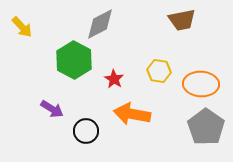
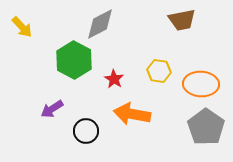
purple arrow: rotated 115 degrees clockwise
